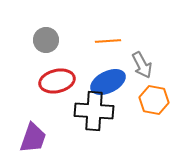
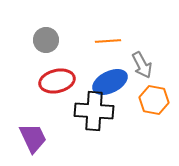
blue ellipse: moved 2 px right
purple trapezoid: rotated 44 degrees counterclockwise
